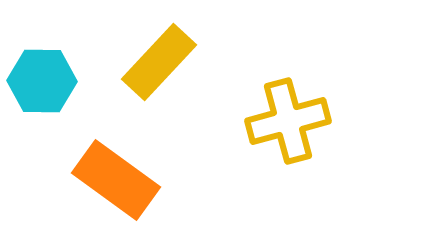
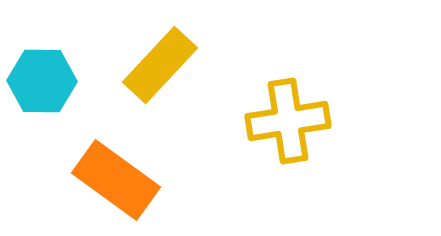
yellow rectangle: moved 1 px right, 3 px down
yellow cross: rotated 6 degrees clockwise
